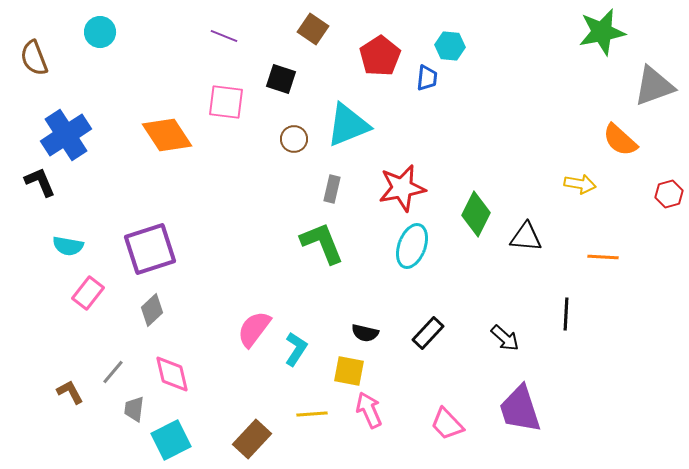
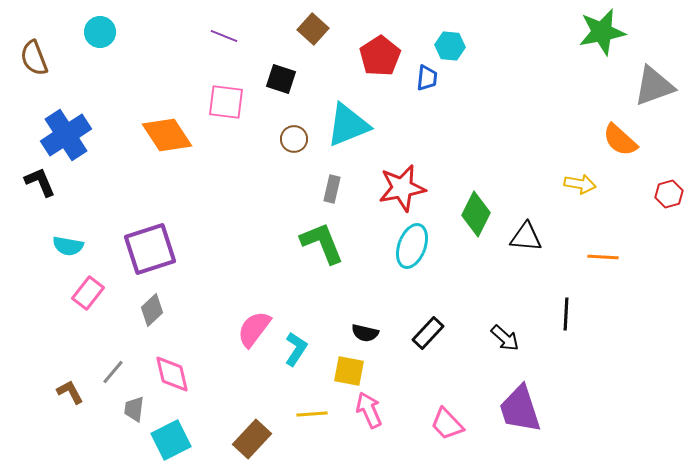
brown square at (313, 29): rotated 8 degrees clockwise
